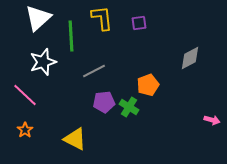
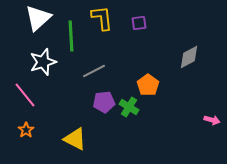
gray diamond: moved 1 px left, 1 px up
orange pentagon: rotated 15 degrees counterclockwise
pink line: rotated 8 degrees clockwise
orange star: moved 1 px right
